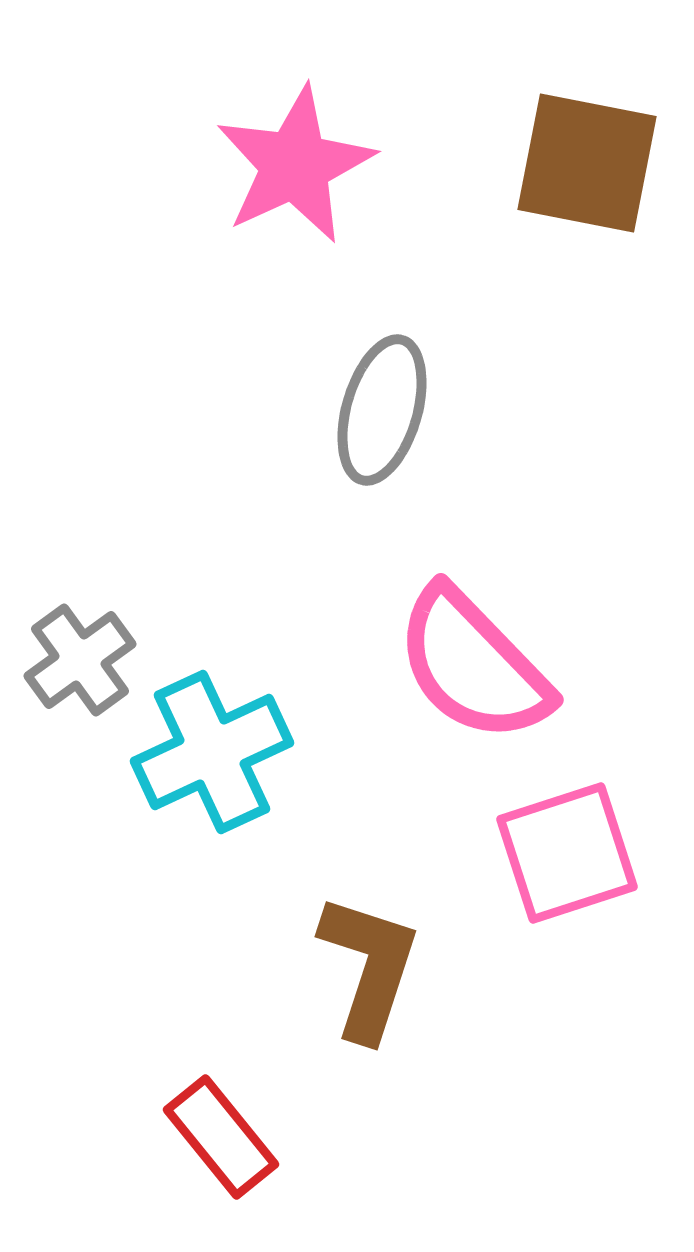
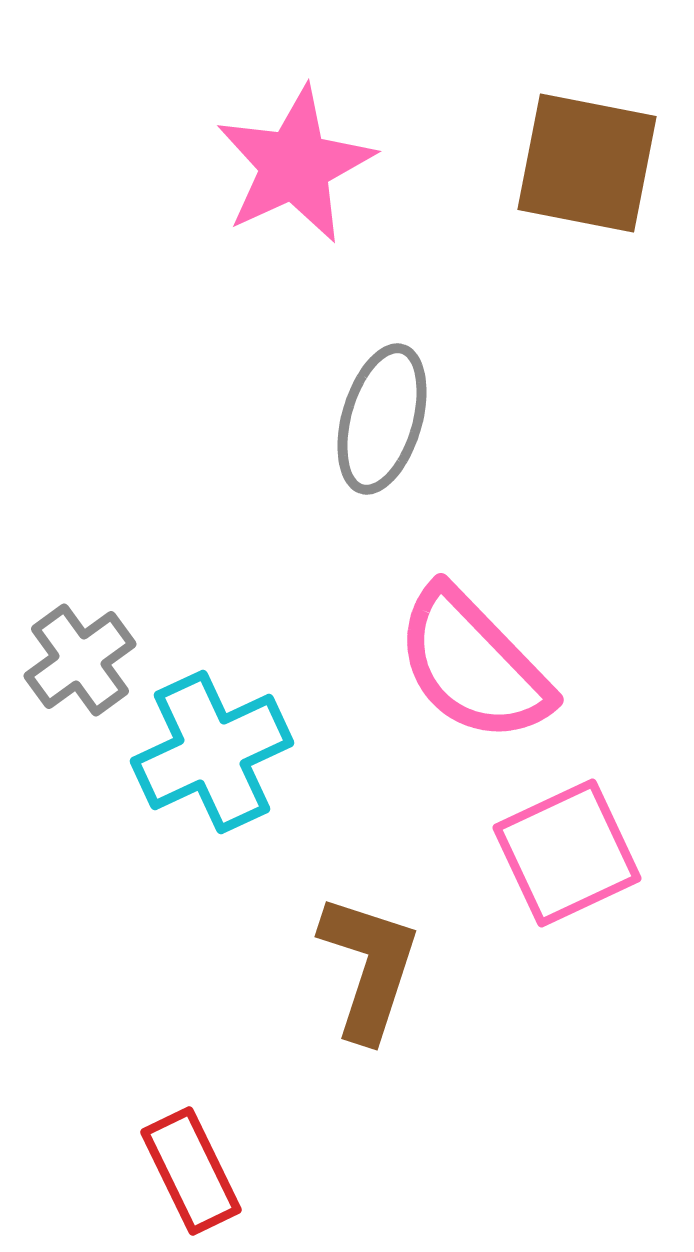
gray ellipse: moved 9 px down
pink square: rotated 7 degrees counterclockwise
red rectangle: moved 30 px left, 34 px down; rotated 13 degrees clockwise
